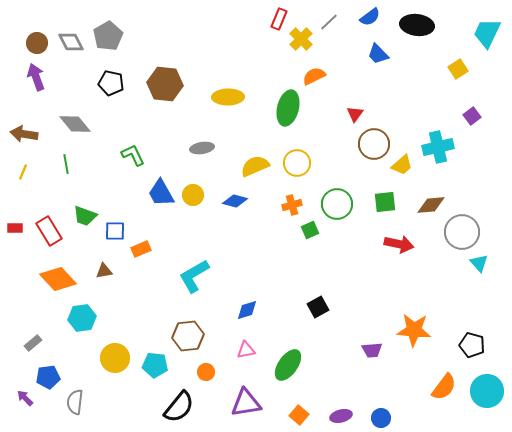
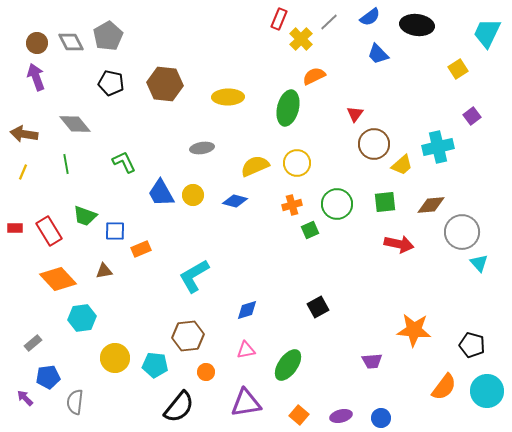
green L-shape at (133, 155): moved 9 px left, 7 px down
purple trapezoid at (372, 350): moved 11 px down
